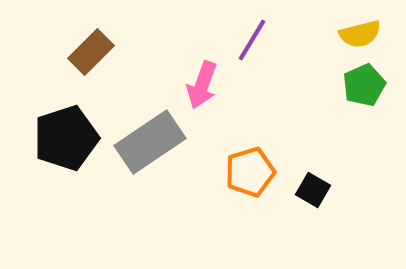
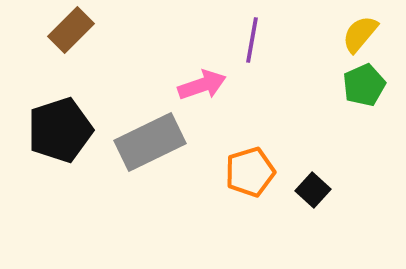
yellow semicircle: rotated 144 degrees clockwise
purple line: rotated 21 degrees counterclockwise
brown rectangle: moved 20 px left, 22 px up
pink arrow: rotated 129 degrees counterclockwise
black pentagon: moved 6 px left, 8 px up
gray rectangle: rotated 8 degrees clockwise
black square: rotated 12 degrees clockwise
